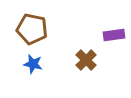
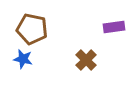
purple rectangle: moved 8 px up
blue star: moved 10 px left, 5 px up
